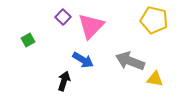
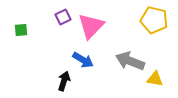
purple square: rotated 21 degrees clockwise
green square: moved 7 px left, 10 px up; rotated 24 degrees clockwise
